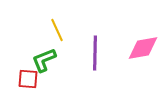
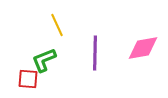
yellow line: moved 5 px up
